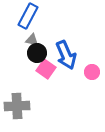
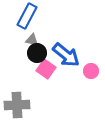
blue rectangle: moved 1 px left
blue arrow: rotated 28 degrees counterclockwise
pink circle: moved 1 px left, 1 px up
gray cross: moved 1 px up
